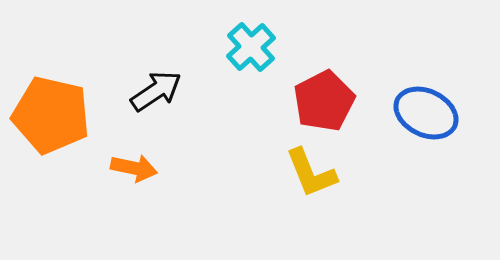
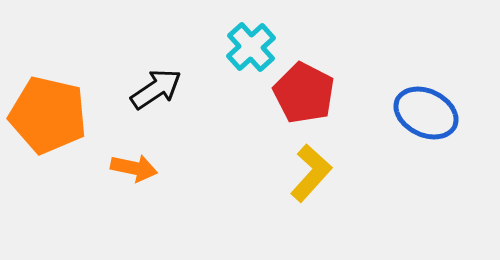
black arrow: moved 2 px up
red pentagon: moved 20 px left, 8 px up; rotated 18 degrees counterclockwise
orange pentagon: moved 3 px left
yellow L-shape: rotated 116 degrees counterclockwise
